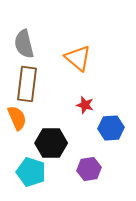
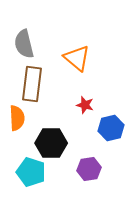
orange triangle: moved 1 px left
brown rectangle: moved 5 px right
orange semicircle: rotated 20 degrees clockwise
blue hexagon: rotated 10 degrees counterclockwise
